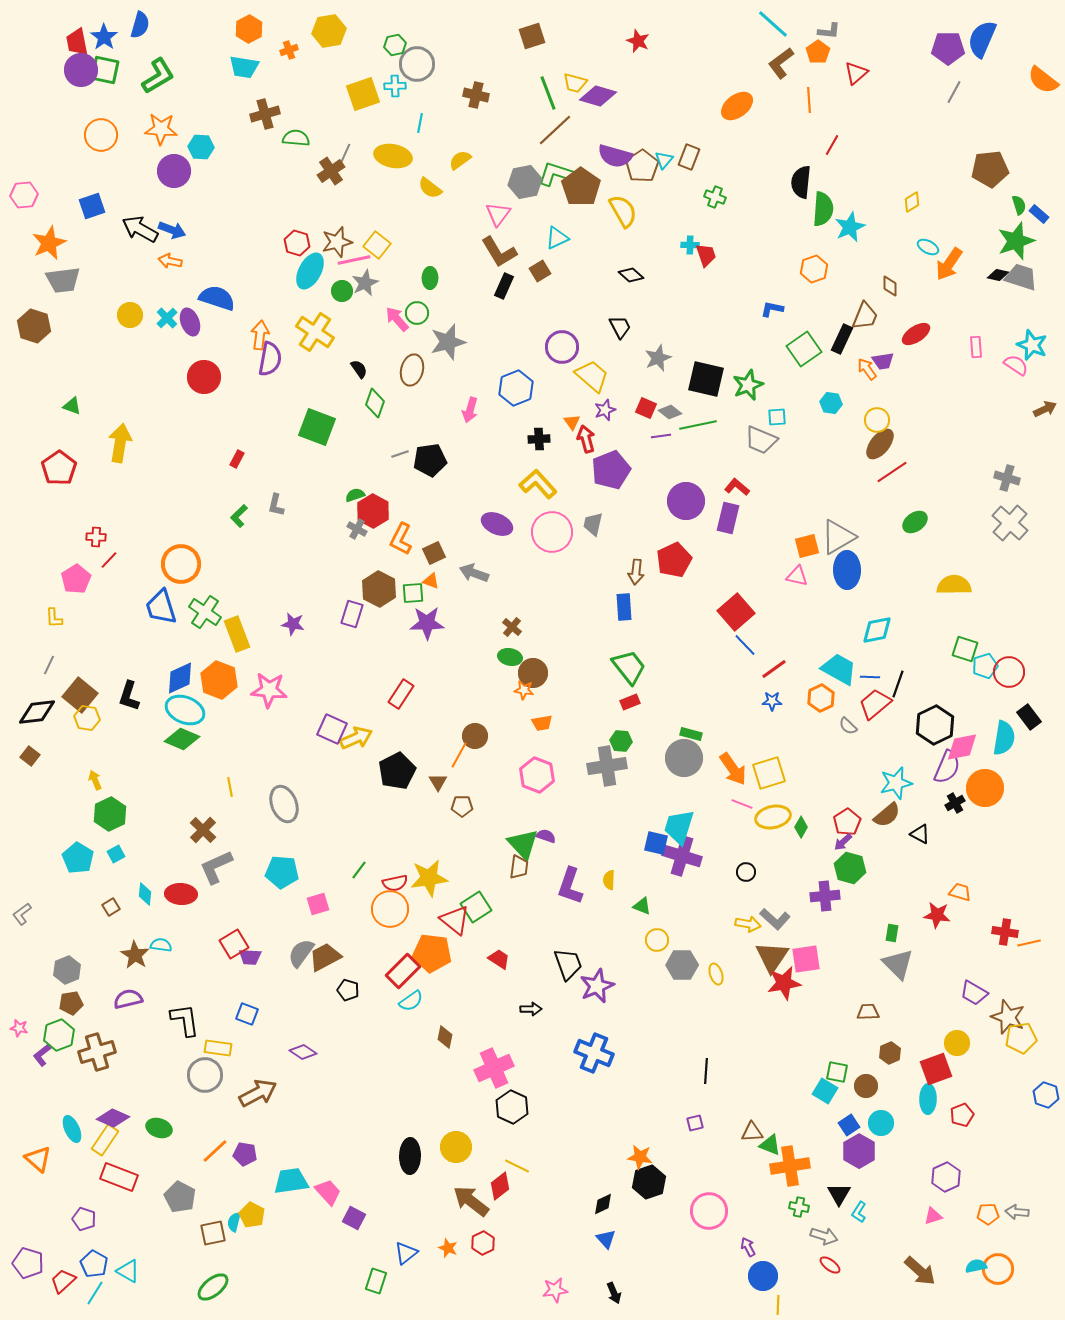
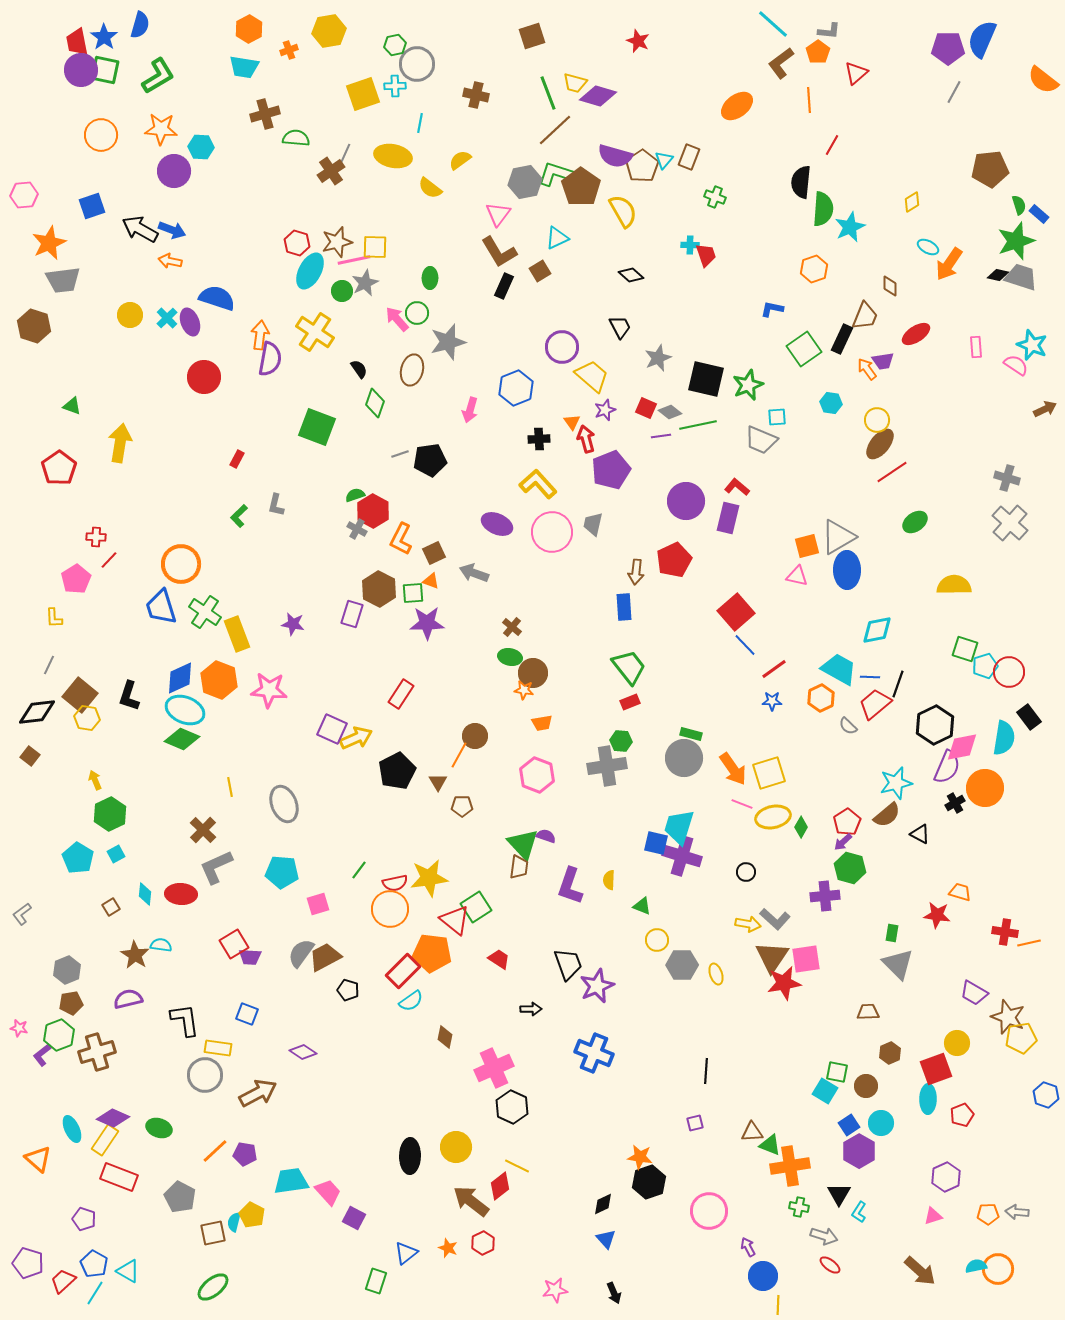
yellow square at (377, 245): moved 2 px left, 2 px down; rotated 36 degrees counterclockwise
